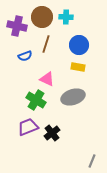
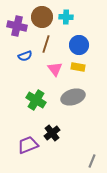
pink triangle: moved 8 px right, 10 px up; rotated 28 degrees clockwise
purple trapezoid: moved 18 px down
